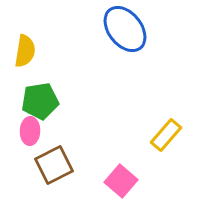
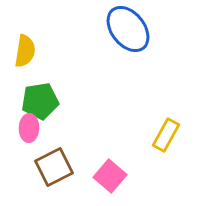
blue ellipse: moved 3 px right
pink ellipse: moved 1 px left, 3 px up
yellow rectangle: rotated 12 degrees counterclockwise
brown square: moved 2 px down
pink square: moved 11 px left, 5 px up
